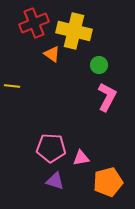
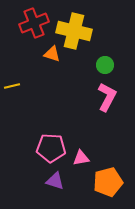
orange triangle: rotated 18 degrees counterclockwise
green circle: moved 6 px right
yellow line: rotated 21 degrees counterclockwise
